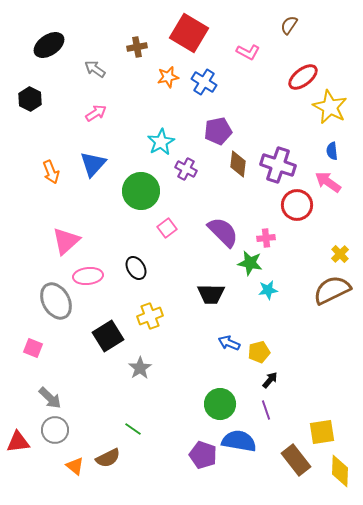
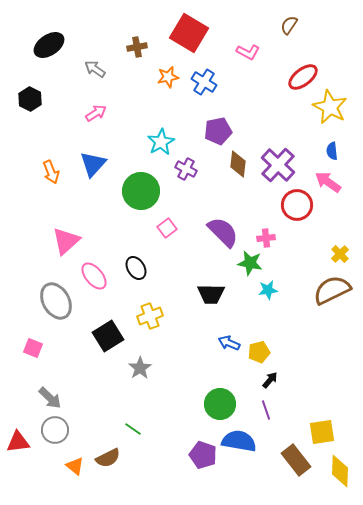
purple cross at (278, 165): rotated 24 degrees clockwise
pink ellipse at (88, 276): moved 6 px right; rotated 56 degrees clockwise
